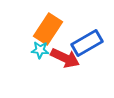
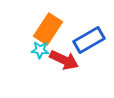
blue rectangle: moved 2 px right, 3 px up
red arrow: moved 1 px left, 2 px down
